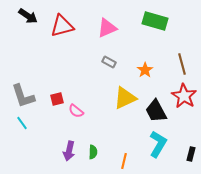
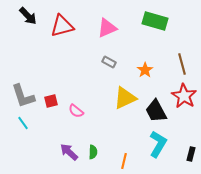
black arrow: rotated 12 degrees clockwise
red square: moved 6 px left, 2 px down
cyan line: moved 1 px right
purple arrow: moved 1 px down; rotated 120 degrees clockwise
